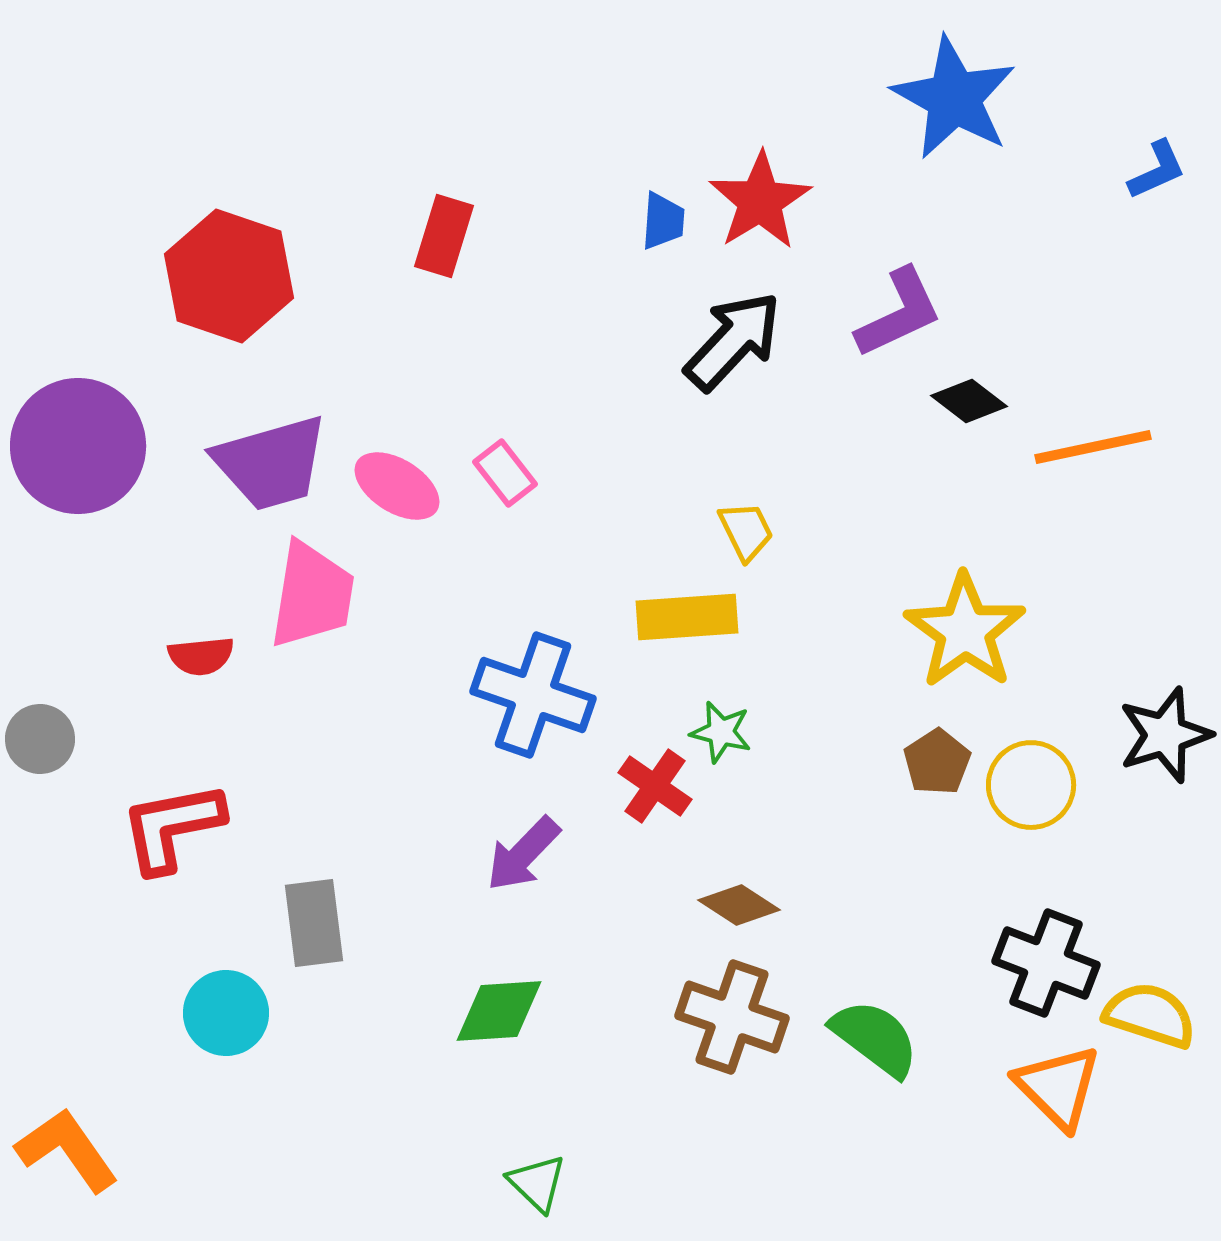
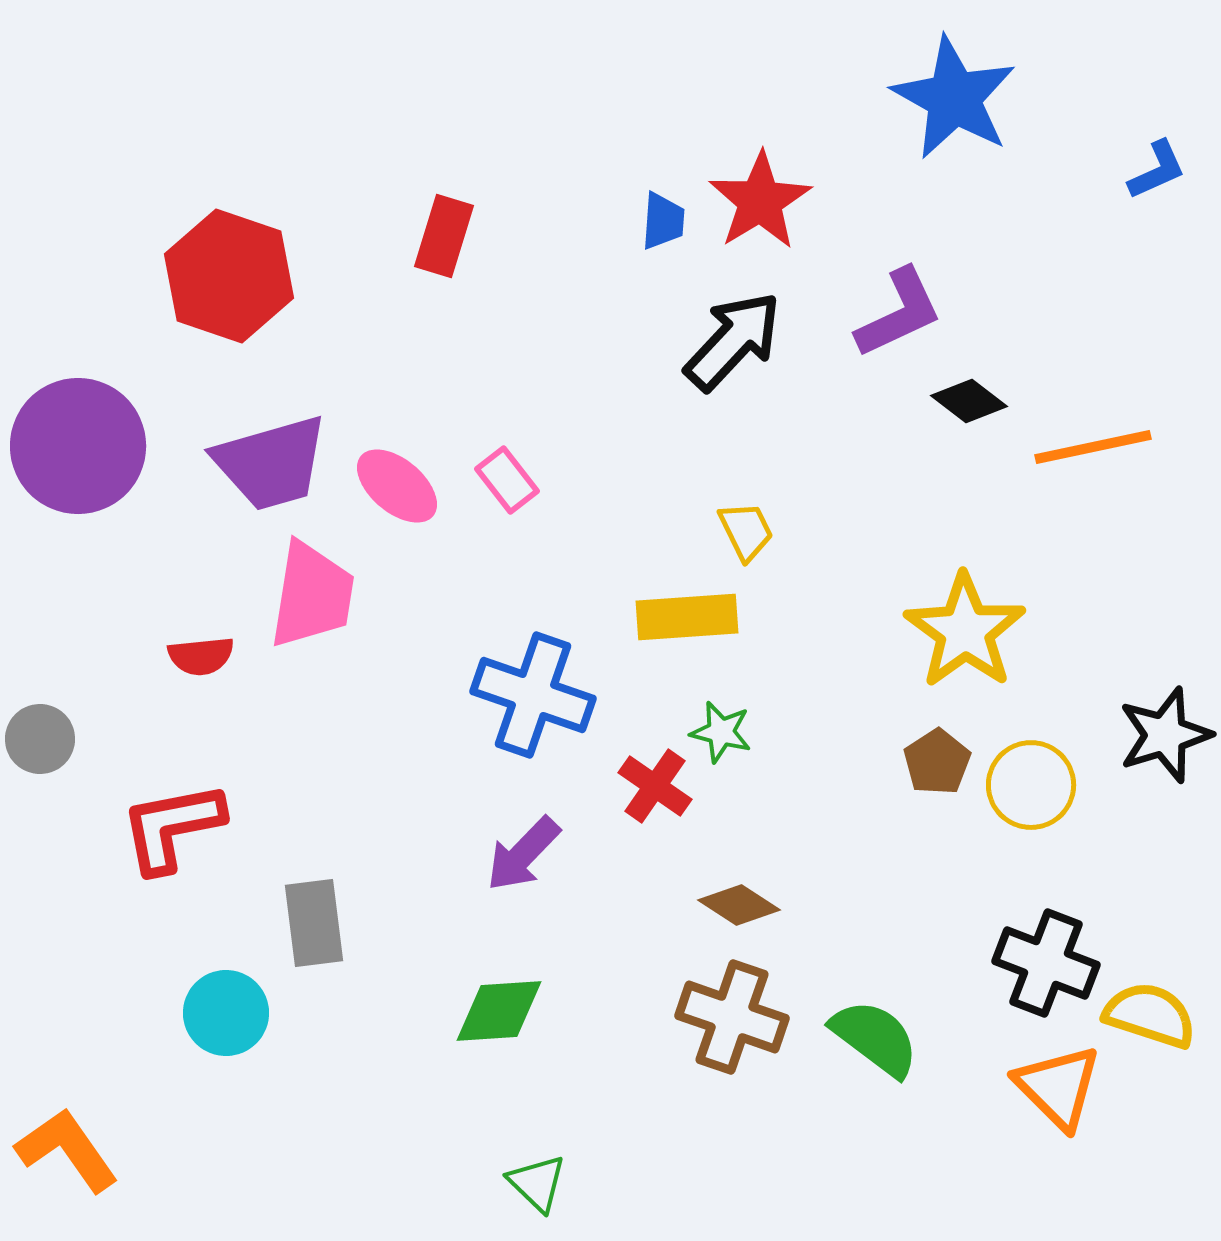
pink rectangle: moved 2 px right, 7 px down
pink ellipse: rotated 8 degrees clockwise
